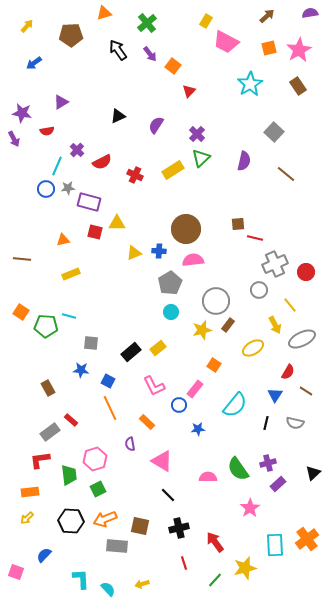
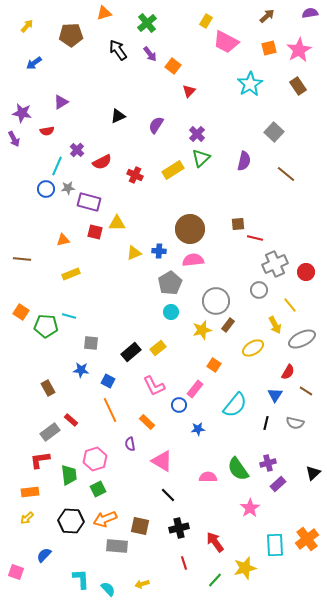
brown circle at (186, 229): moved 4 px right
orange line at (110, 408): moved 2 px down
